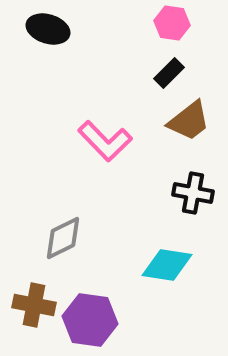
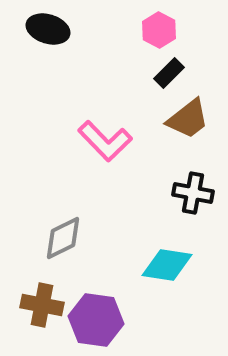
pink hexagon: moved 13 px left, 7 px down; rotated 20 degrees clockwise
brown trapezoid: moved 1 px left, 2 px up
brown cross: moved 8 px right
purple hexagon: moved 6 px right
